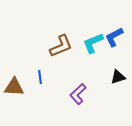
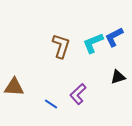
brown L-shape: rotated 50 degrees counterclockwise
blue line: moved 11 px right, 27 px down; rotated 48 degrees counterclockwise
